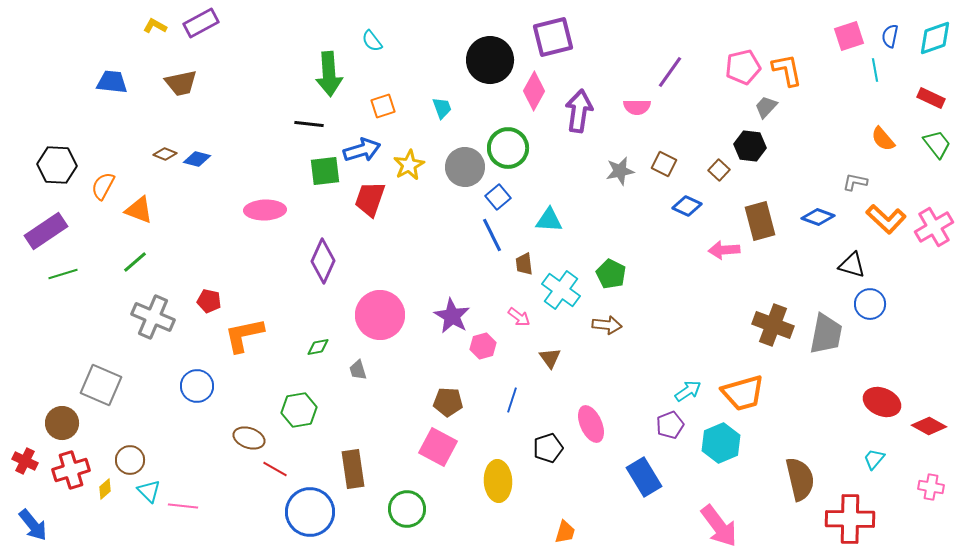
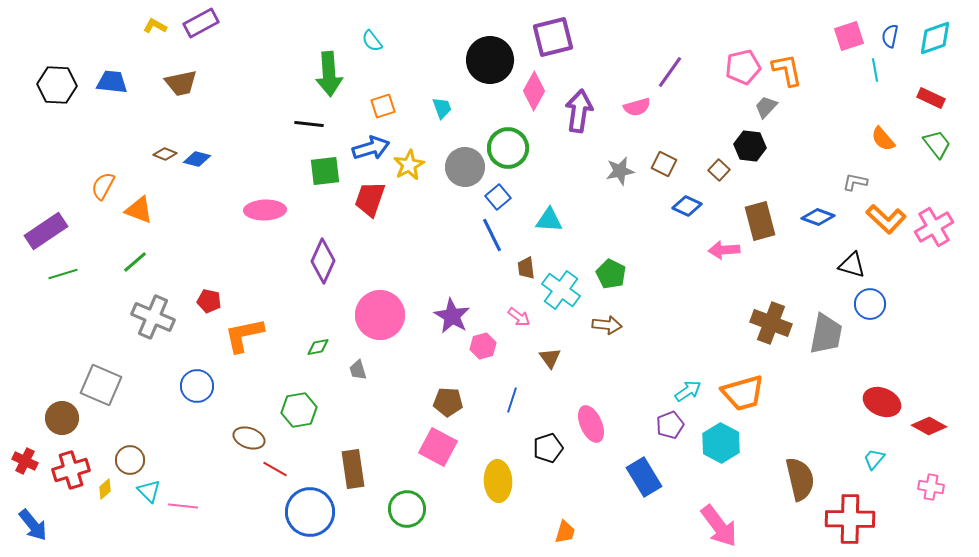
pink semicircle at (637, 107): rotated 16 degrees counterclockwise
blue arrow at (362, 150): moved 9 px right, 2 px up
black hexagon at (57, 165): moved 80 px up
brown trapezoid at (524, 264): moved 2 px right, 4 px down
brown cross at (773, 325): moved 2 px left, 2 px up
brown circle at (62, 423): moved 5 px up
cyan hexagon at (721, 443): rotated 9 degrees counterclockwise
